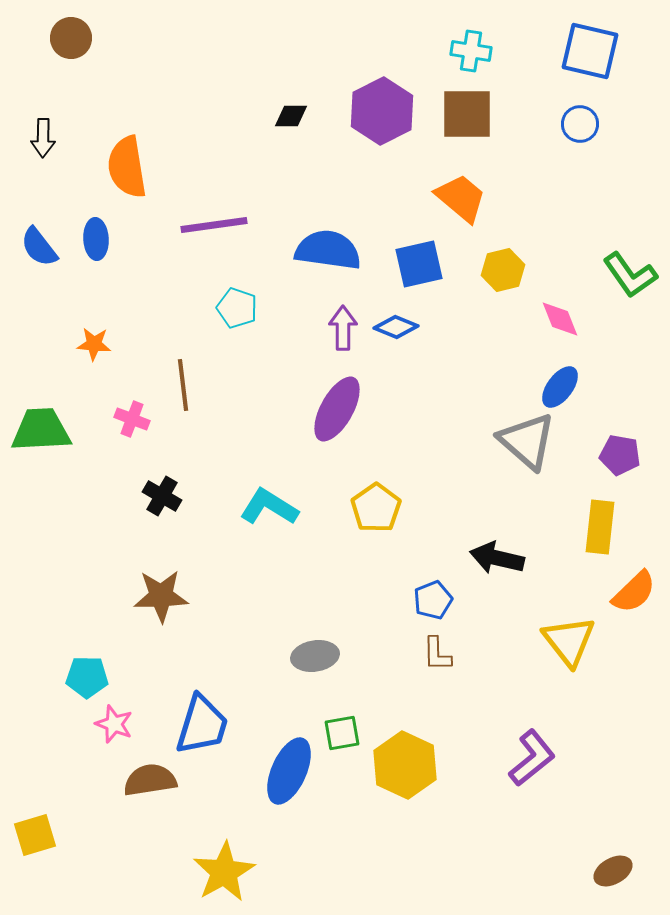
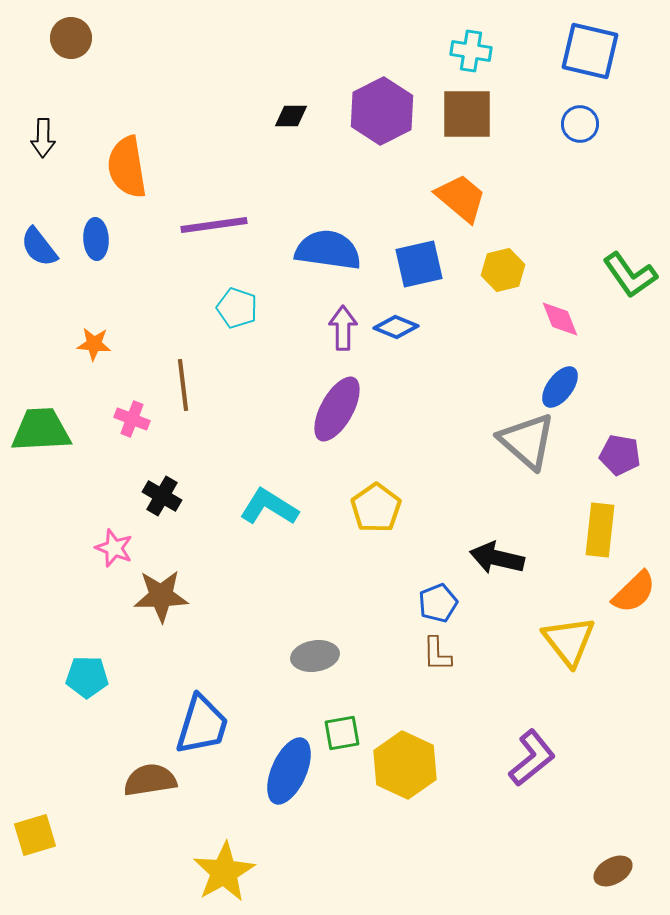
yellow rectangle at (600, 527): moved 3 px down
blue pentagon at (433, 600): moved 5 px right, 3 px down
pink star at (114, 724): moved 176 px up
